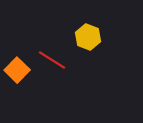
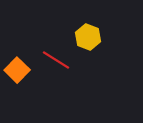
red line: moved 4 px right
